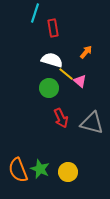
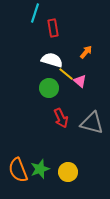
green star: rotated 30 degrees clockwise
